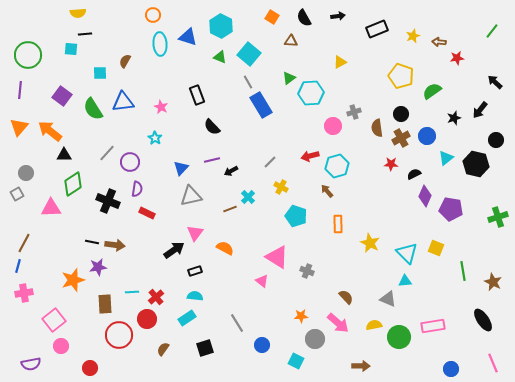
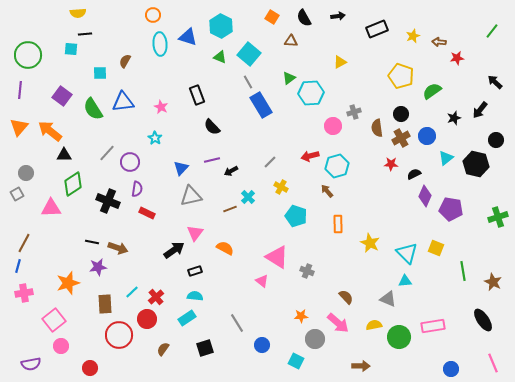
brown arrow at (115, 245): moved 3 px right, 3 px down; rotated 12 degrees clockwise
orange star at (73, 280): moved 5 px left, 3 px down
cyan line at (132, 292): rotated 40 degrees counterclockwise
